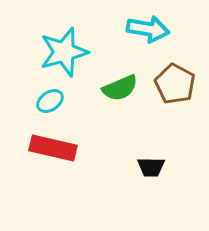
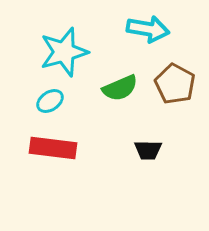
red rectangle: rotated 6 degrees counterclockwise
black trapezoid: moved 3 px left, 17 px up
